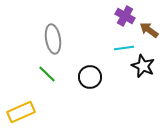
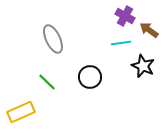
gray ellipse: rotated 16 degrees counterclockwise
cyan line: moved 3 px left, 5 px up
green line: moved 8 px down
